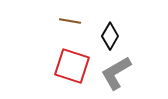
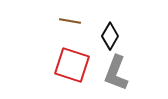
red square: moved 1 px up
gray L-shape: rotated 39 degrees counterclockwise
